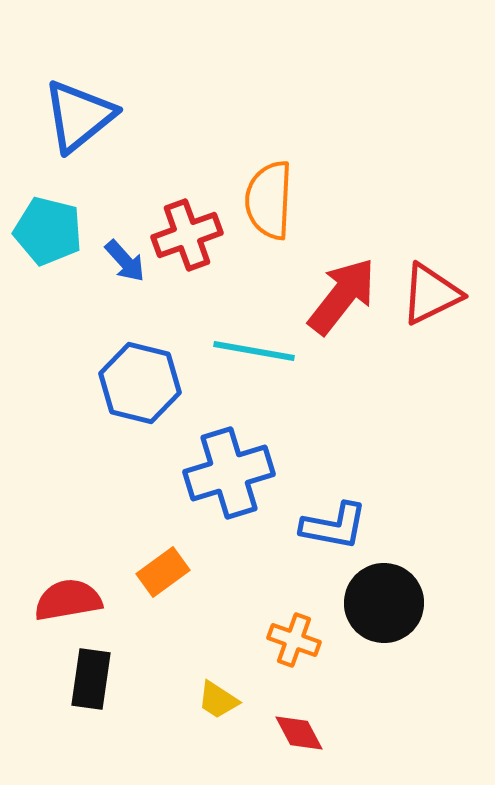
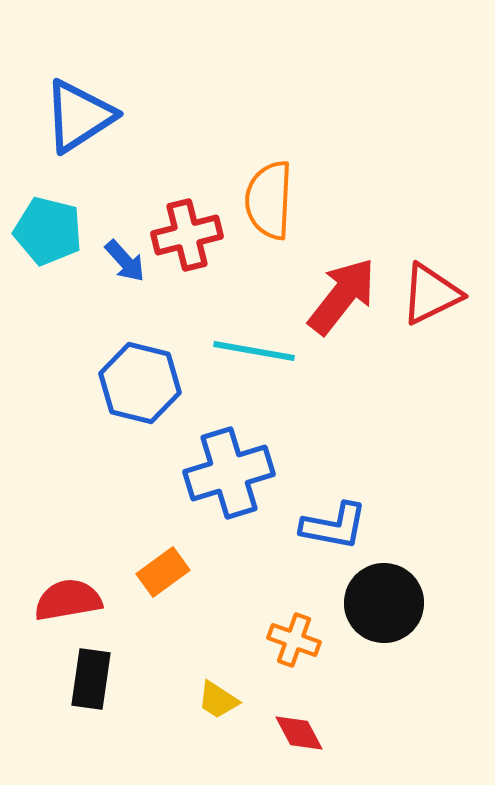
blue triangle: rotated 6 degrees clockwise
red cross: rotated 6 degrees clockwise
